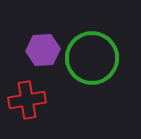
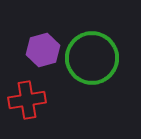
purple hexagon: rotated 12 degrees counterclockwise
